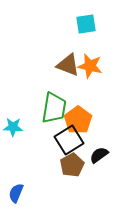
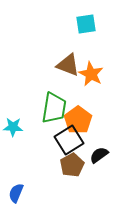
orange star: moved 1 px right, 8 px down; rotated 15 degrees clockwise
